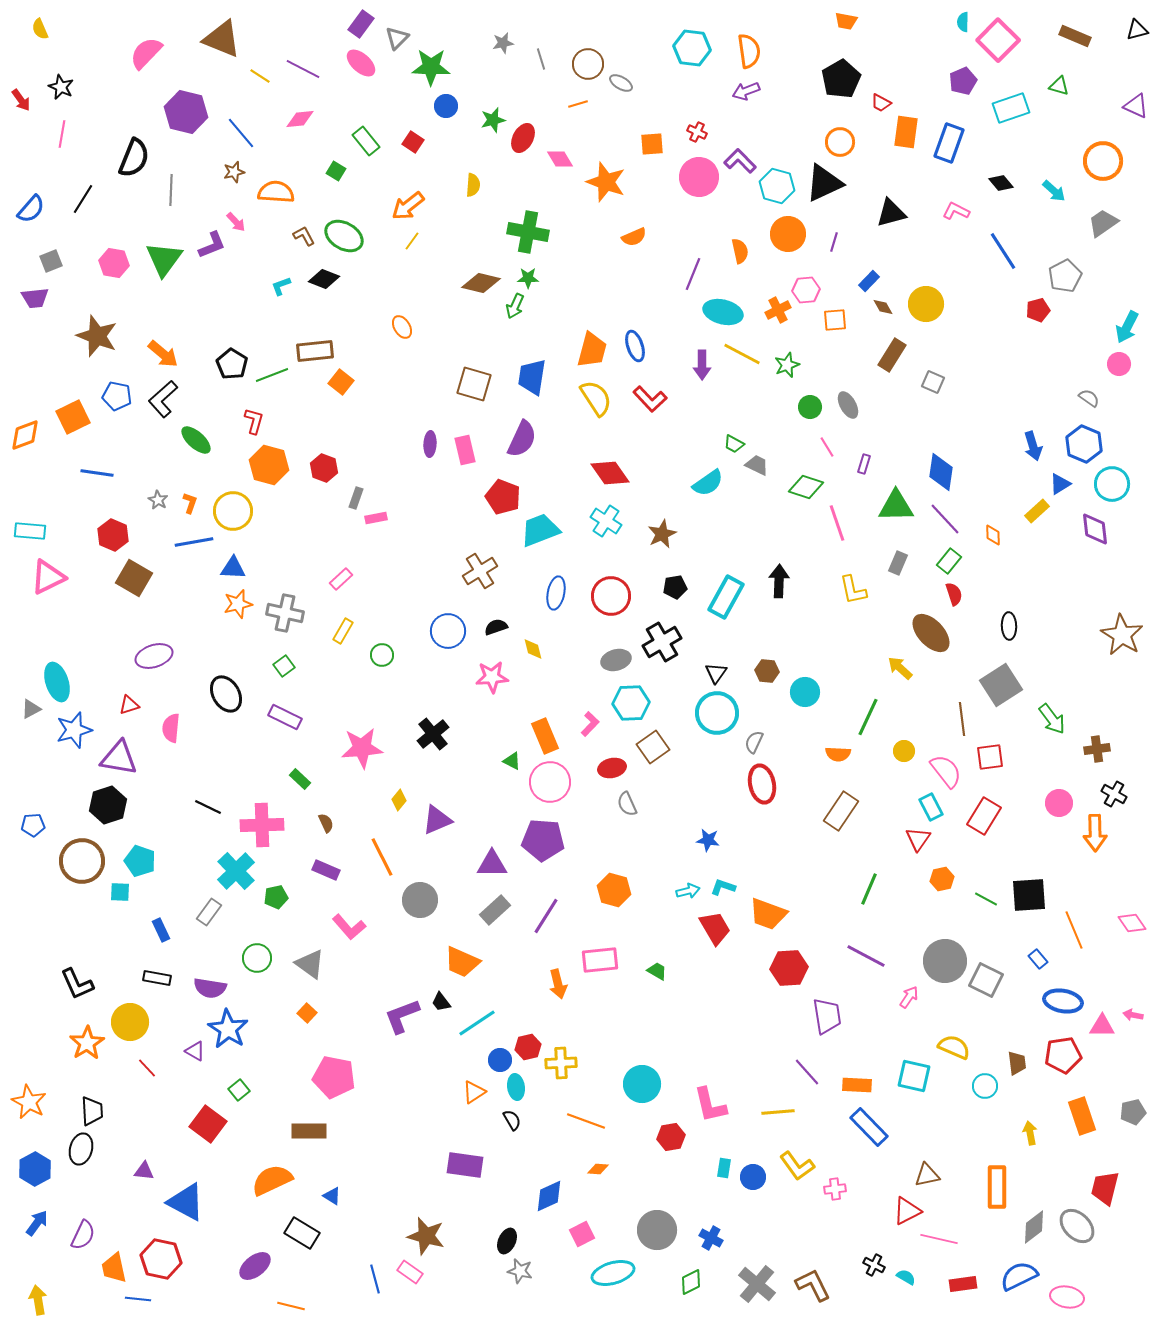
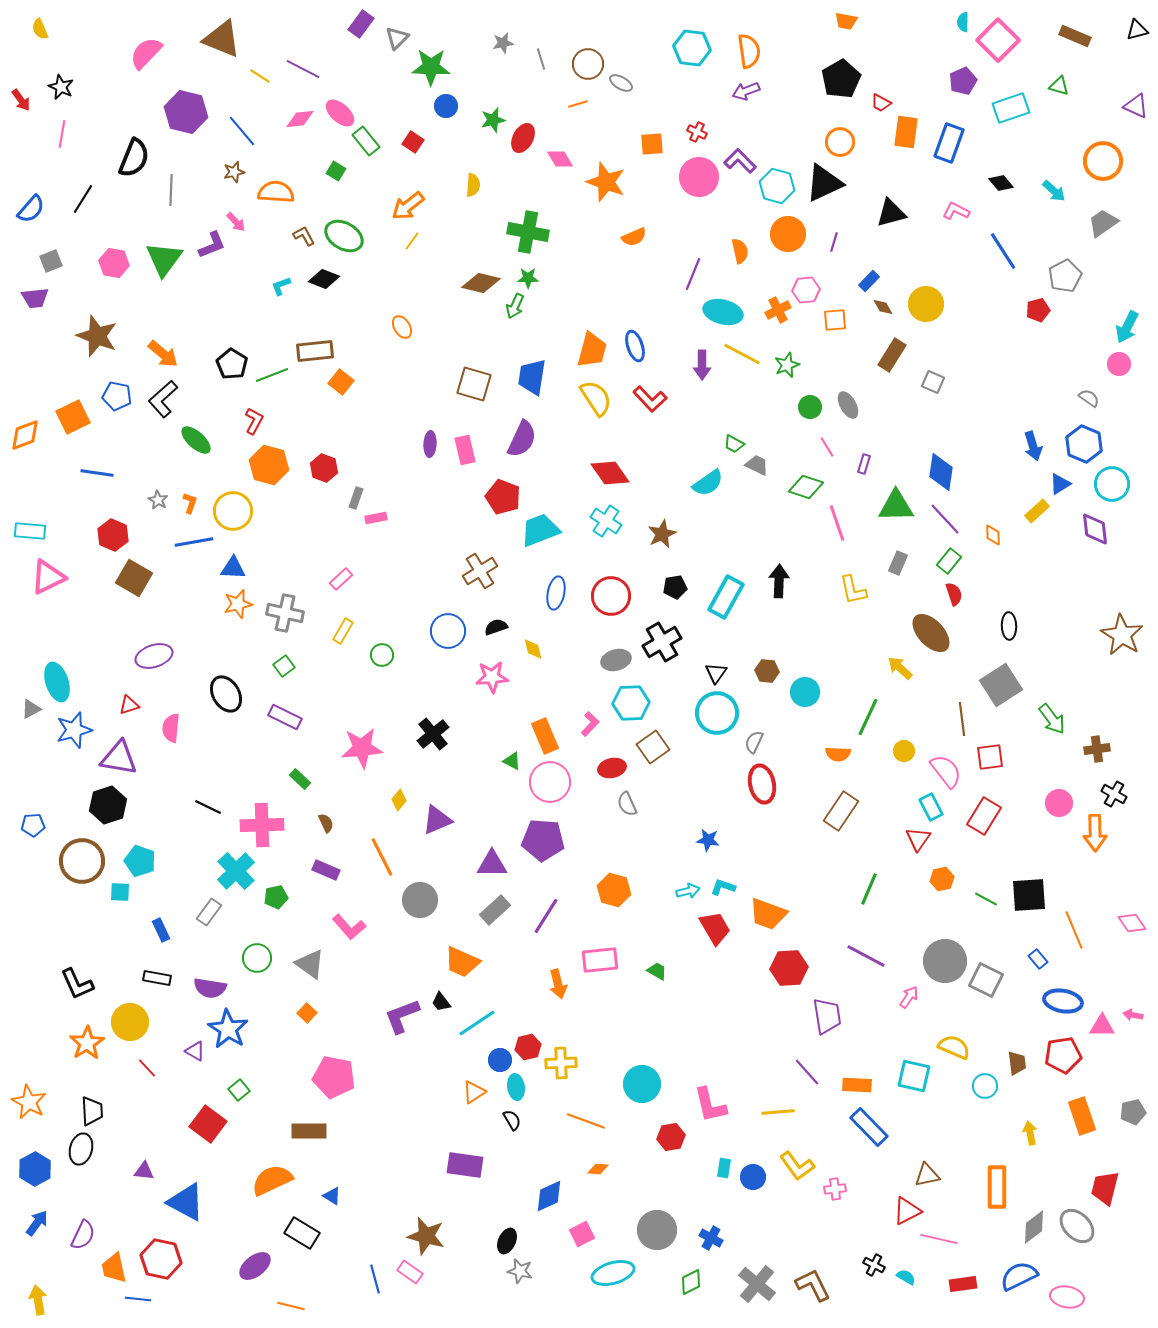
pink ellipse at (361, 63): moved 21 px left, 50 px down
blue line at (241, 133): moved 1 px right, 2 px up
red L-shape at (254, 421): rotated 12 degrees clockwise
